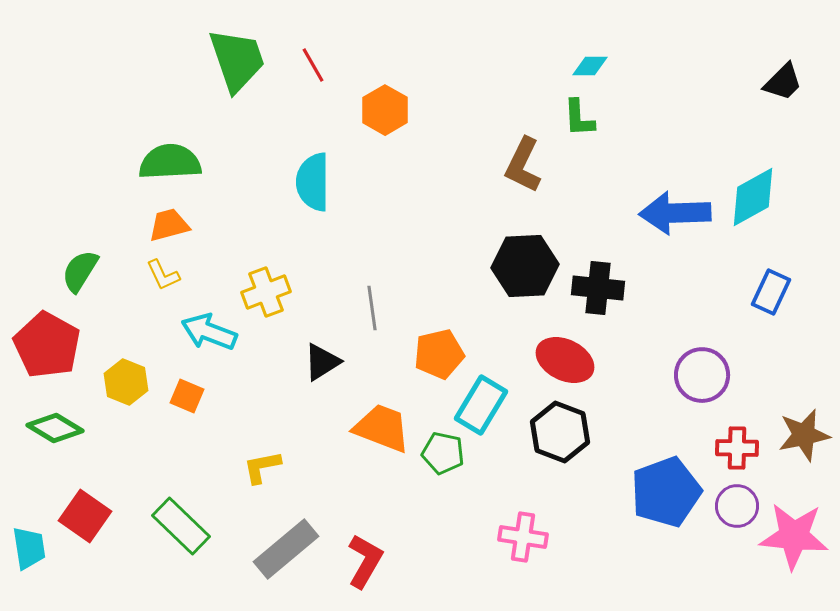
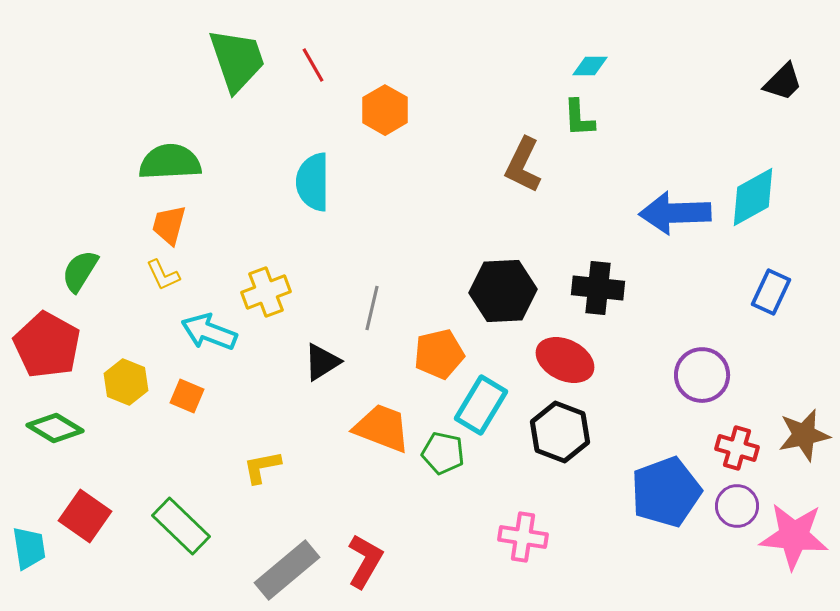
orange trapezoid at (169, 225): rotated 60 degrees counterclockwise
black hexagon at (525, 266): moved 22 px left, 25 px down
gray line at (372, 308): rotated 21 degrees clockwise
red cross at (737, 448): rotated 15 degrees clockwise
gray rectangle at (286, 549): moved 1 px right, 21 px down
